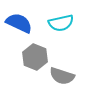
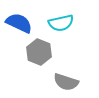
gray hexagon: moved 4 px right, 5 px up
gray semicircle: moved 4 px right, 6 px down
